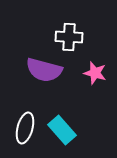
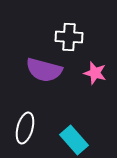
cyan rectangle: moved 12 px right, 10 px down
